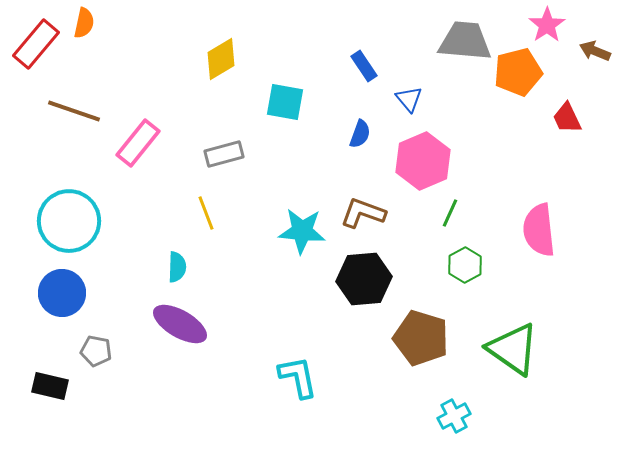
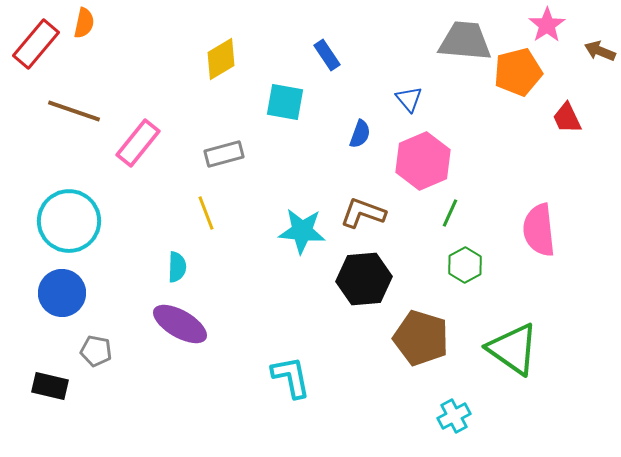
brown arrow: moved 5 px right
blue rectangle: moved 37 px left, 11 px up
cyan L-shape: moved 7 px left
